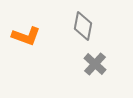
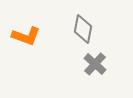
gray diamond: moved 3 px down
